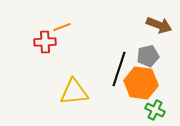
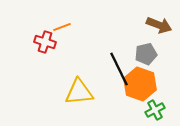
red cross: rotated 20 degrees clockwise
gray pentagon: moved 2 px left, 2 px up
black line: rotated 44 degrees counterclockwise
orange hexagon: moved 1 px left, 1 px down; rotated 12 degrees clockwise
yellow triangle: moved 5 px right
green cross: rotated 36 degrees clockwise
